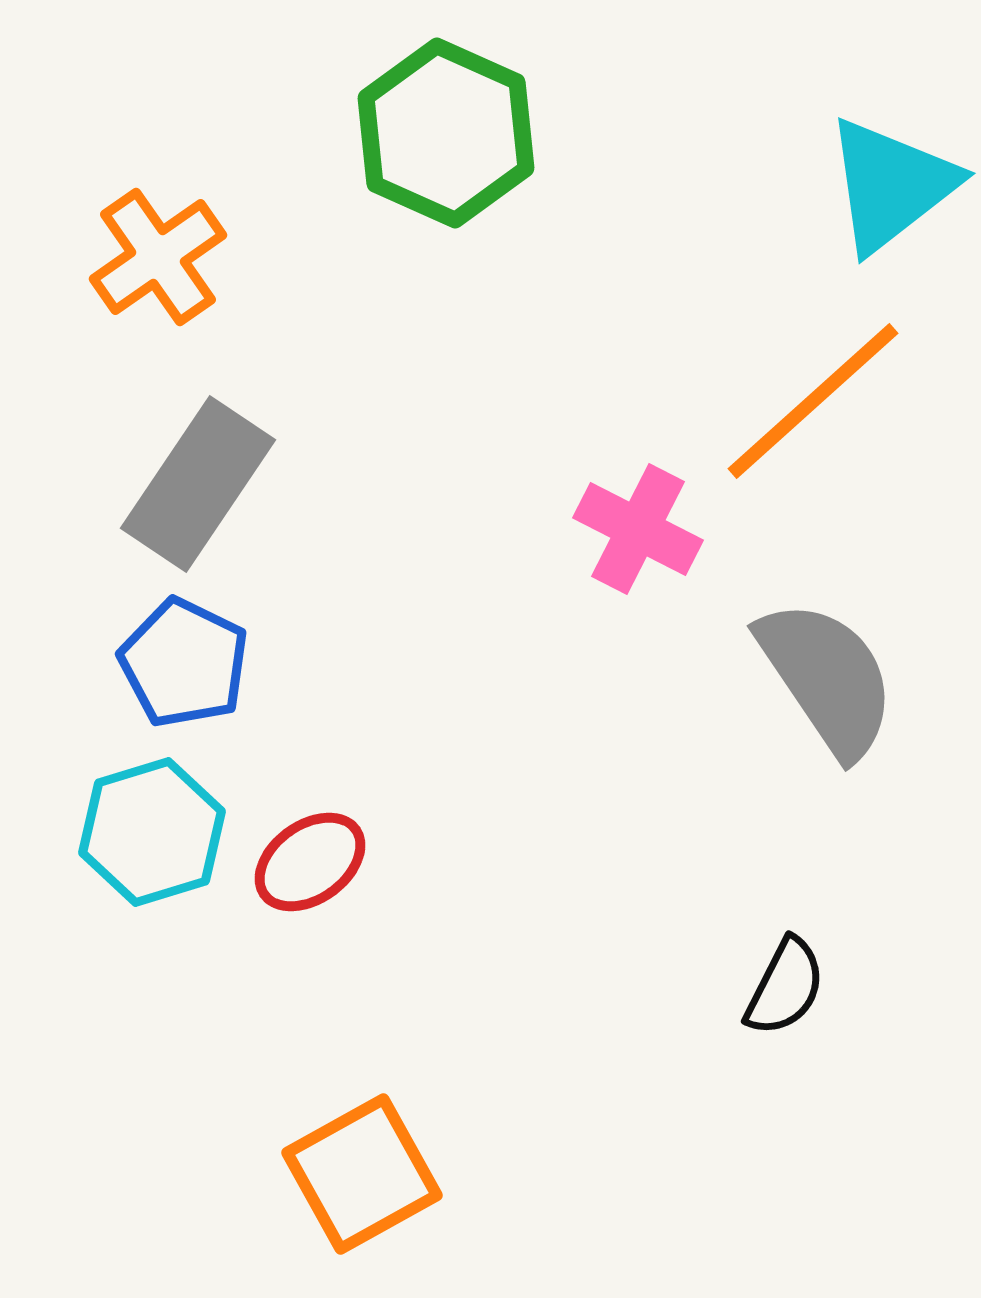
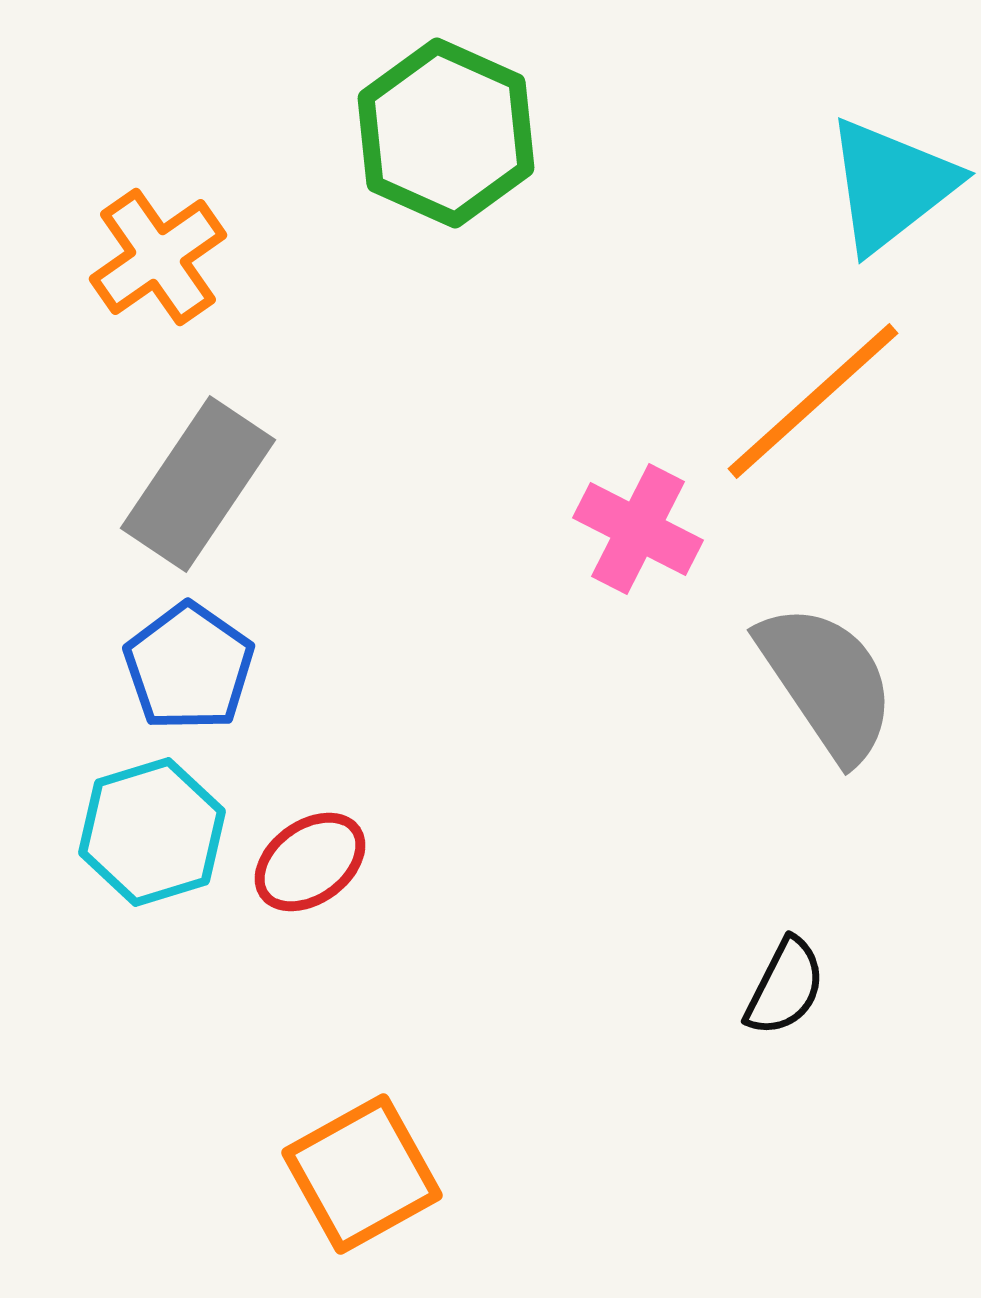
blue pentagon: moved 5 px right, 4 px down; rotated 9 degrees clockwise
gray semicircle: moved 4 px down
